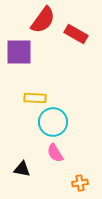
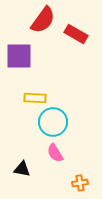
purple square: moved 4 px down
